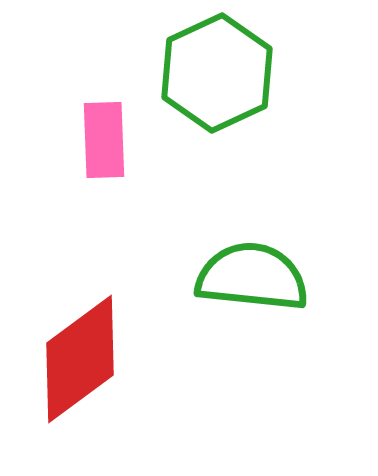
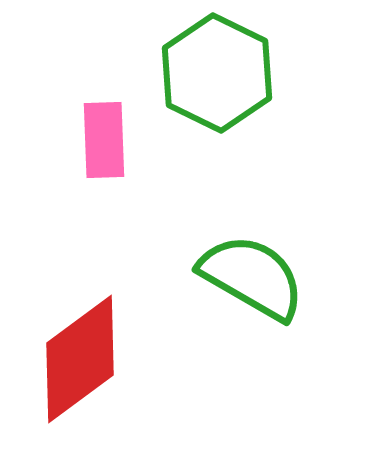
green hexagon: rotated 9 degrees counterclockwise
green semicircle: rotated 24 degrees clockwise
